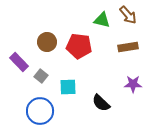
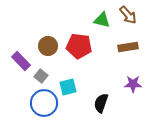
brown circle: moved 1 px right, 4 px down
purple rectangle: moved 2 px right, 1 px up
cyan square: rotated 12 degrees counterclockwise
black semicircle: rotated 66 degrees clockwise
blue circle: moved 4 px right, 8 px up
